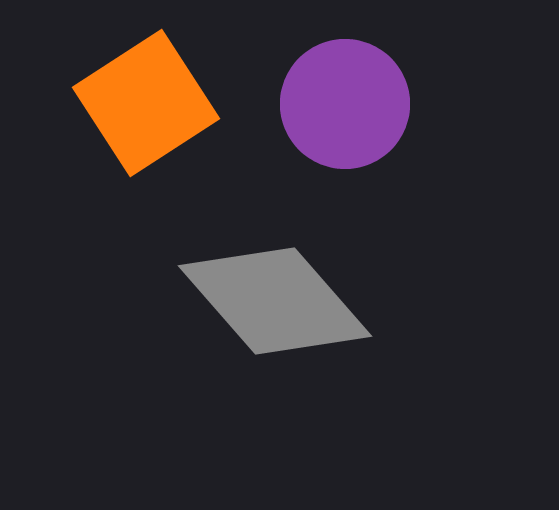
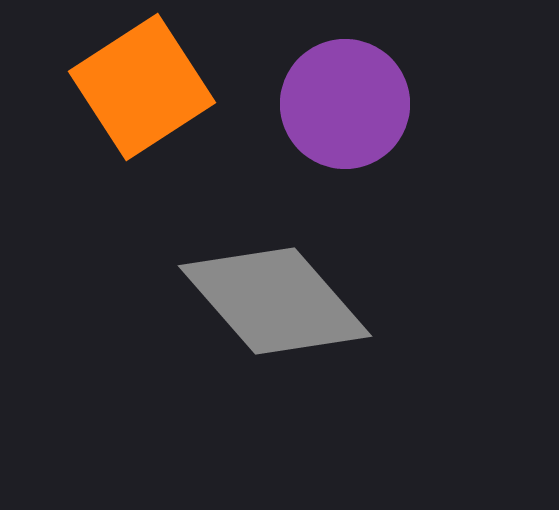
orange square: moved 4 px left, 16 px up
